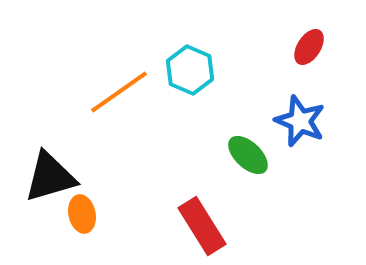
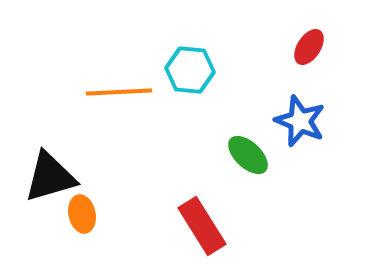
cyan hexagon: rotated 18 degrees counterclockwise
orange line: rotated 32 degrees clockwise
